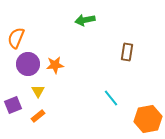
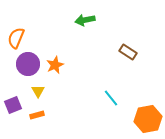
brown rectangle: moved 1 px right; rotated 66 degrees counterclockwise
orange star: rotated 18 degrees counterclockwise
orange rectangle: moved 1 px left, 1 px up; rotated 24 degrees clockwise
